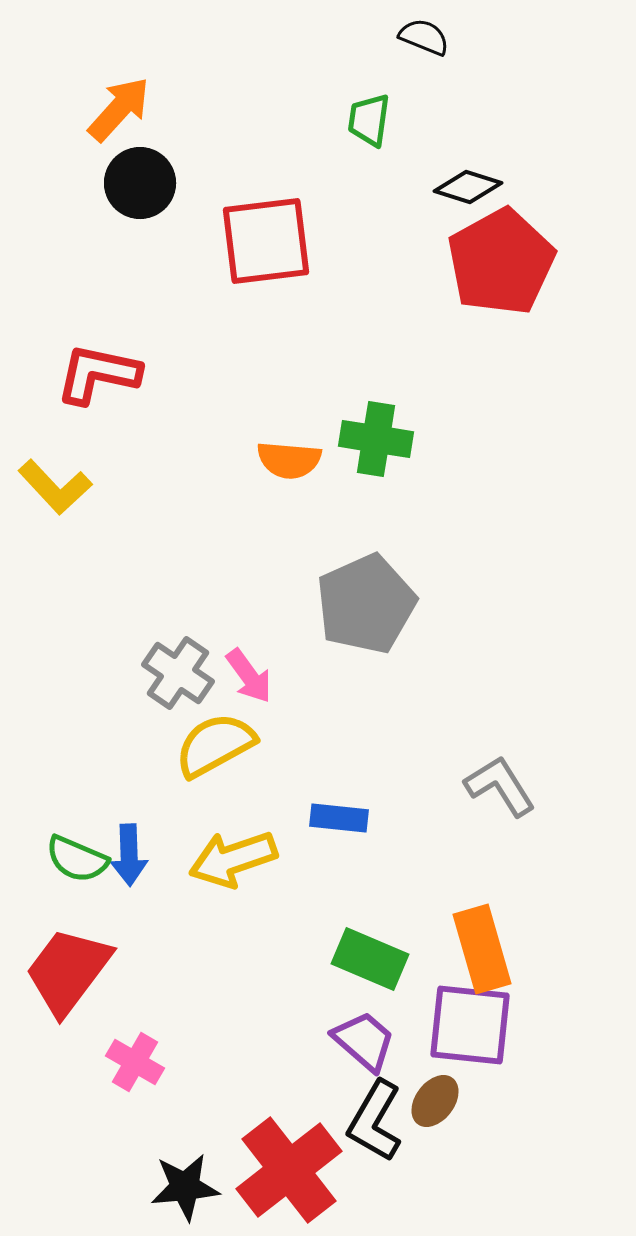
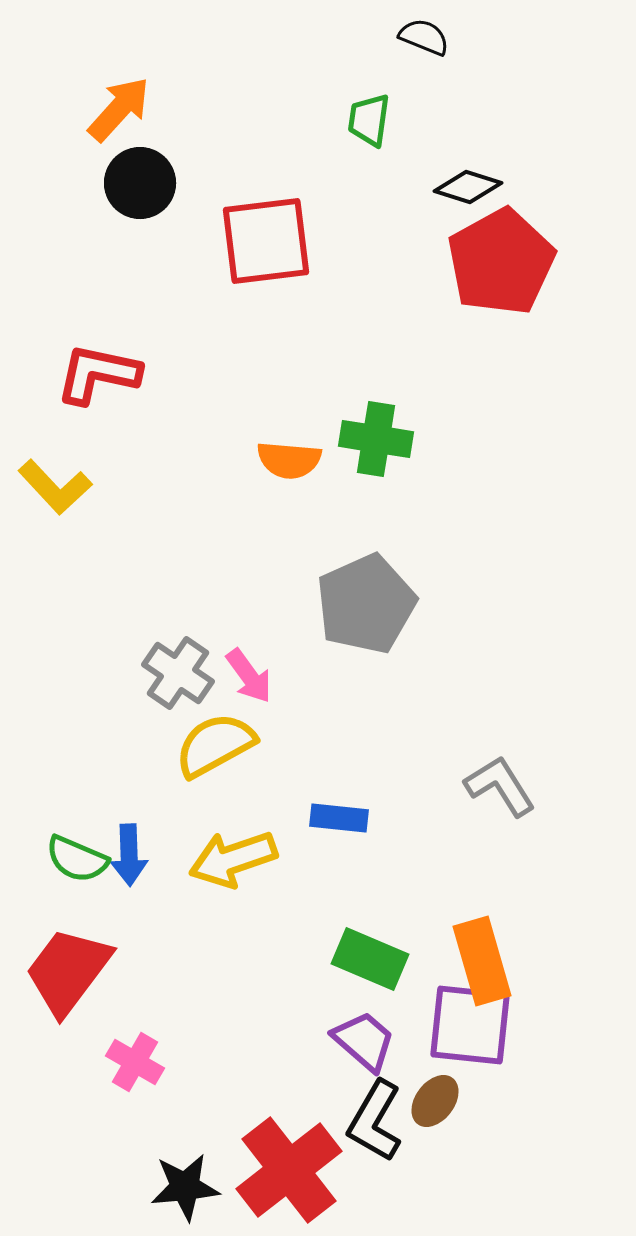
orange rectangle: moved 12 px down
